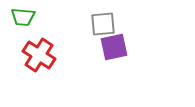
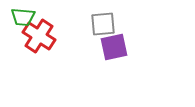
red cross: moved 19 px up
